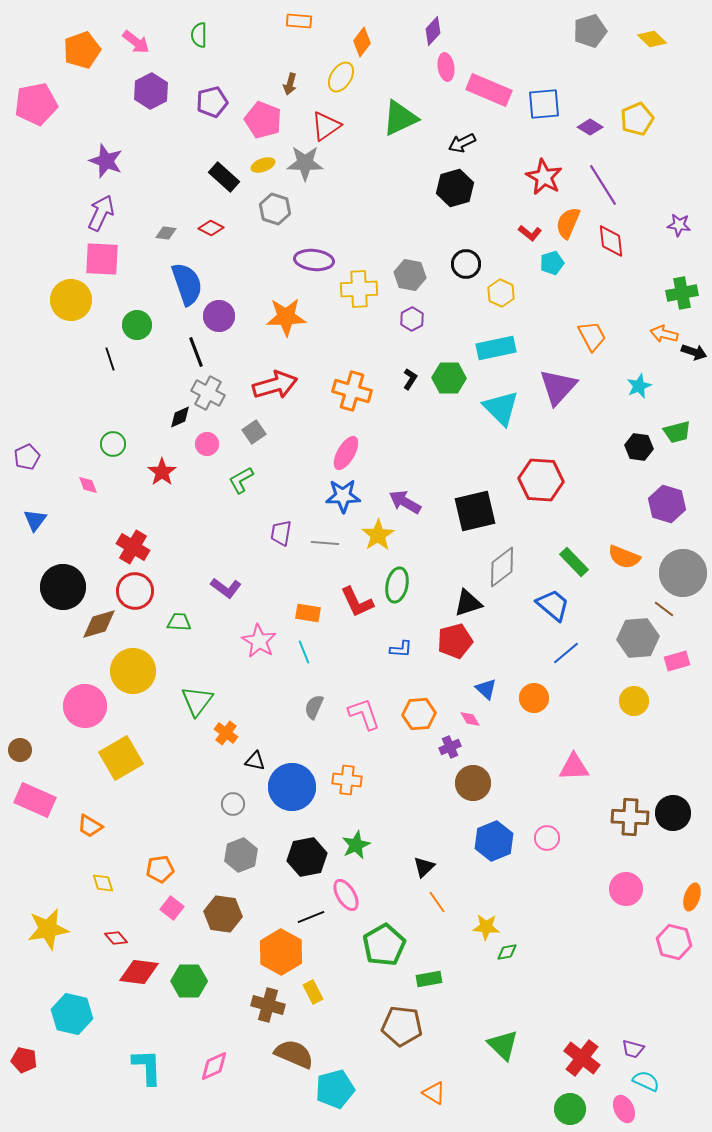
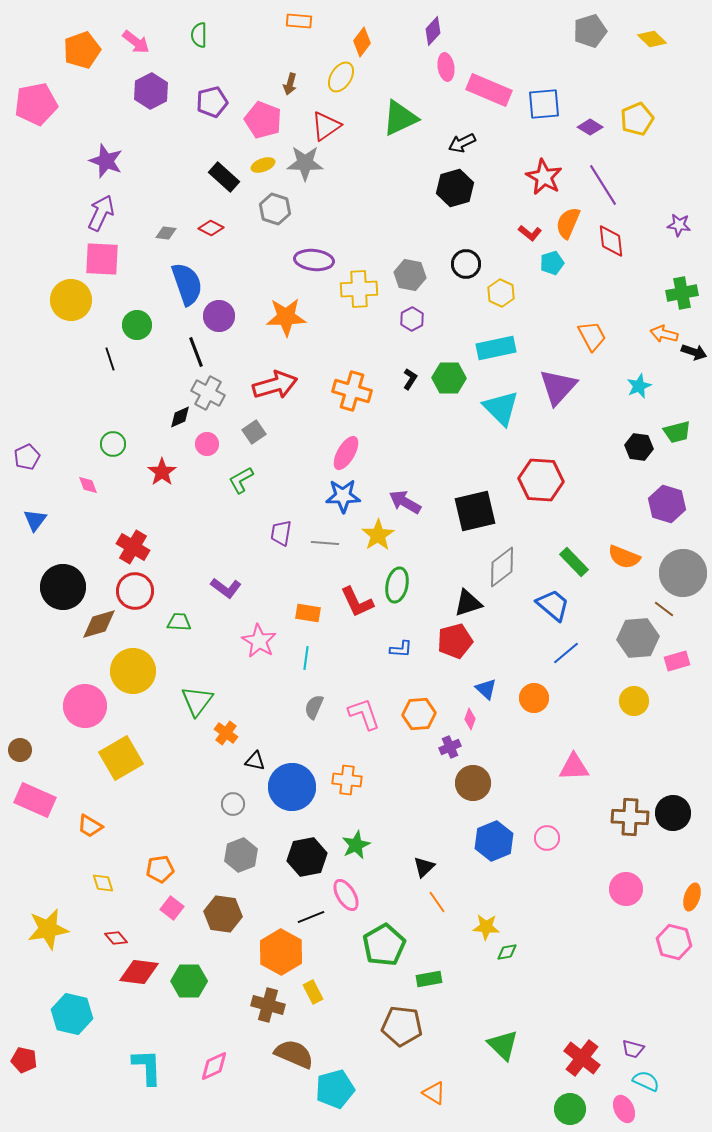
cyan line at (304, 652): moved 2 px right, 6 px down; rotated 30 degrees clockwise
pink diamond at (470, 719): rotated 50 degrees clockwise
